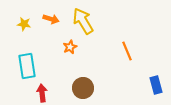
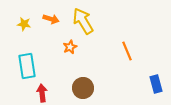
blue rectangle: moved 1 px up
